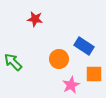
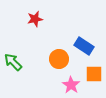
red star: rotated 21 degrees counterclockwise
pink star: rotated 12 degrees counterclockwise
